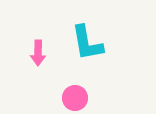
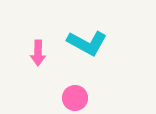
cyan L-shape: rotated 51 degrees counterclockwise
